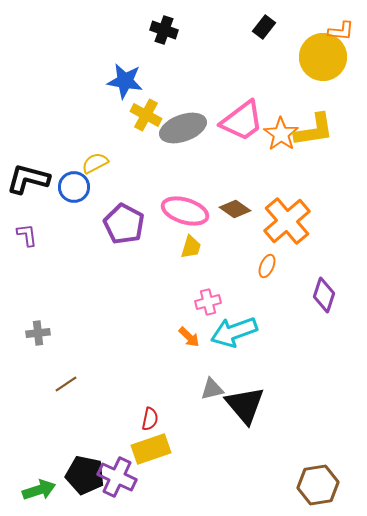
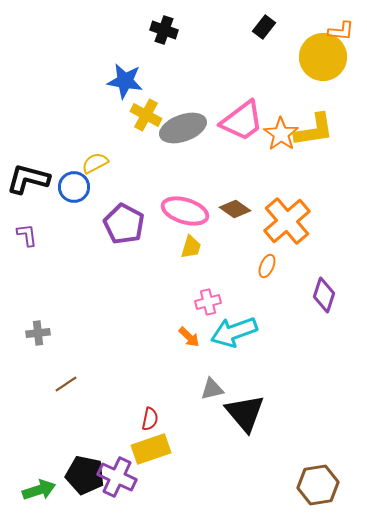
black triangle: moved 8 px down
